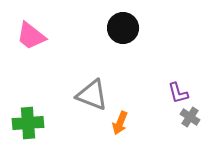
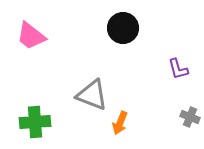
purple L-shape: moved 24 px up
gray cross: rotated 12 degrees counterclockwise
green cross: moved 7 px right, 1 px up
